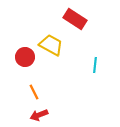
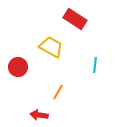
yellow trapezoid: moved 2 px down
red circle: moved 7 px left, 10 px down
orange line: moved 24 px right; rotated 56 degrees clockwise
red arrow: rotated 30 degrees clockwise
